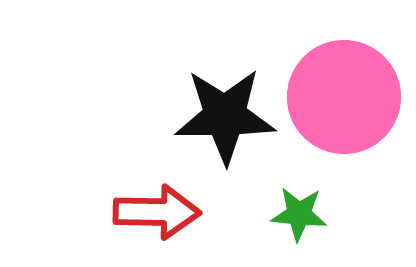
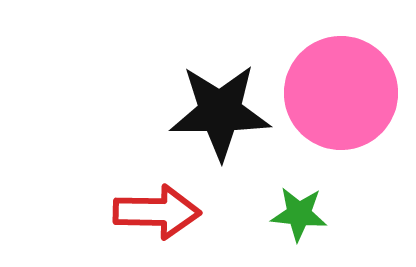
pink circle: moved 3 px left, 4 px up
black star: moved 5 px left, 4 px up
